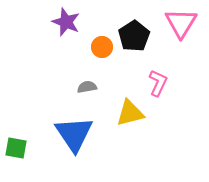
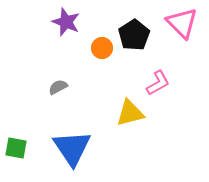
pink triangle: moved 1 px right; rotated 16 degrees counterclockwise
black pentagon: moved 1 px up
orange circle: moved 1 px down
pink L-shape: rotated 36 degrees clockwise
gray semicircle: moved 29 px left; rotated 18 degrees counterclockwise
blue triangle: moved 2 px left, 14 px down
